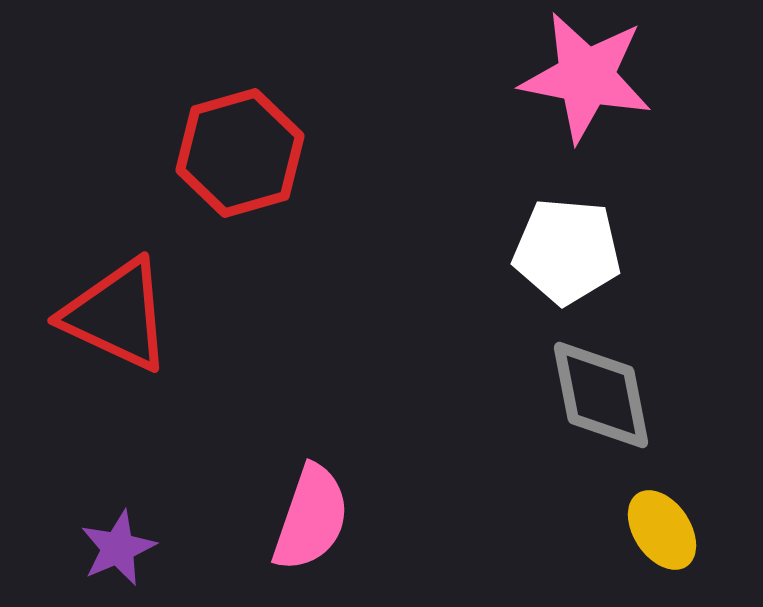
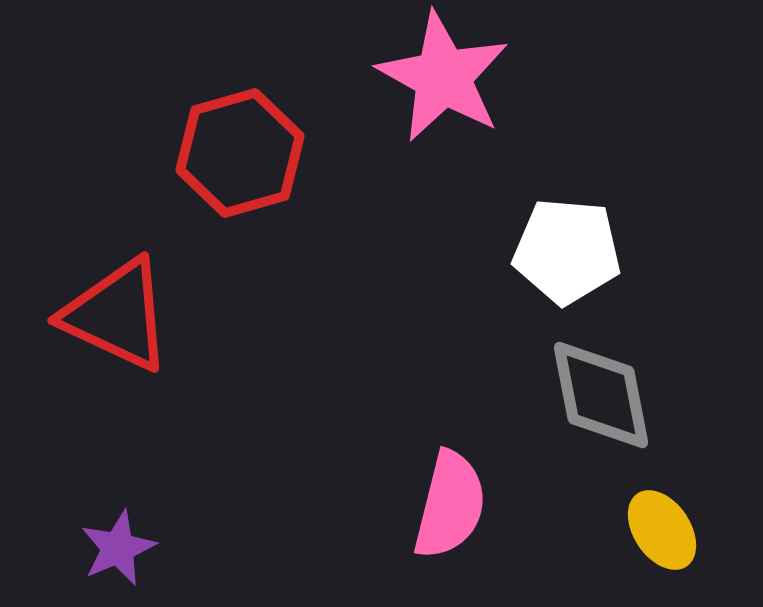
pink star: moved 143 px left; rotated 18 degrees clockwise
pink semicircle: moved 139 px right, 13 px up; rotated 5 degrees counterclockwise
